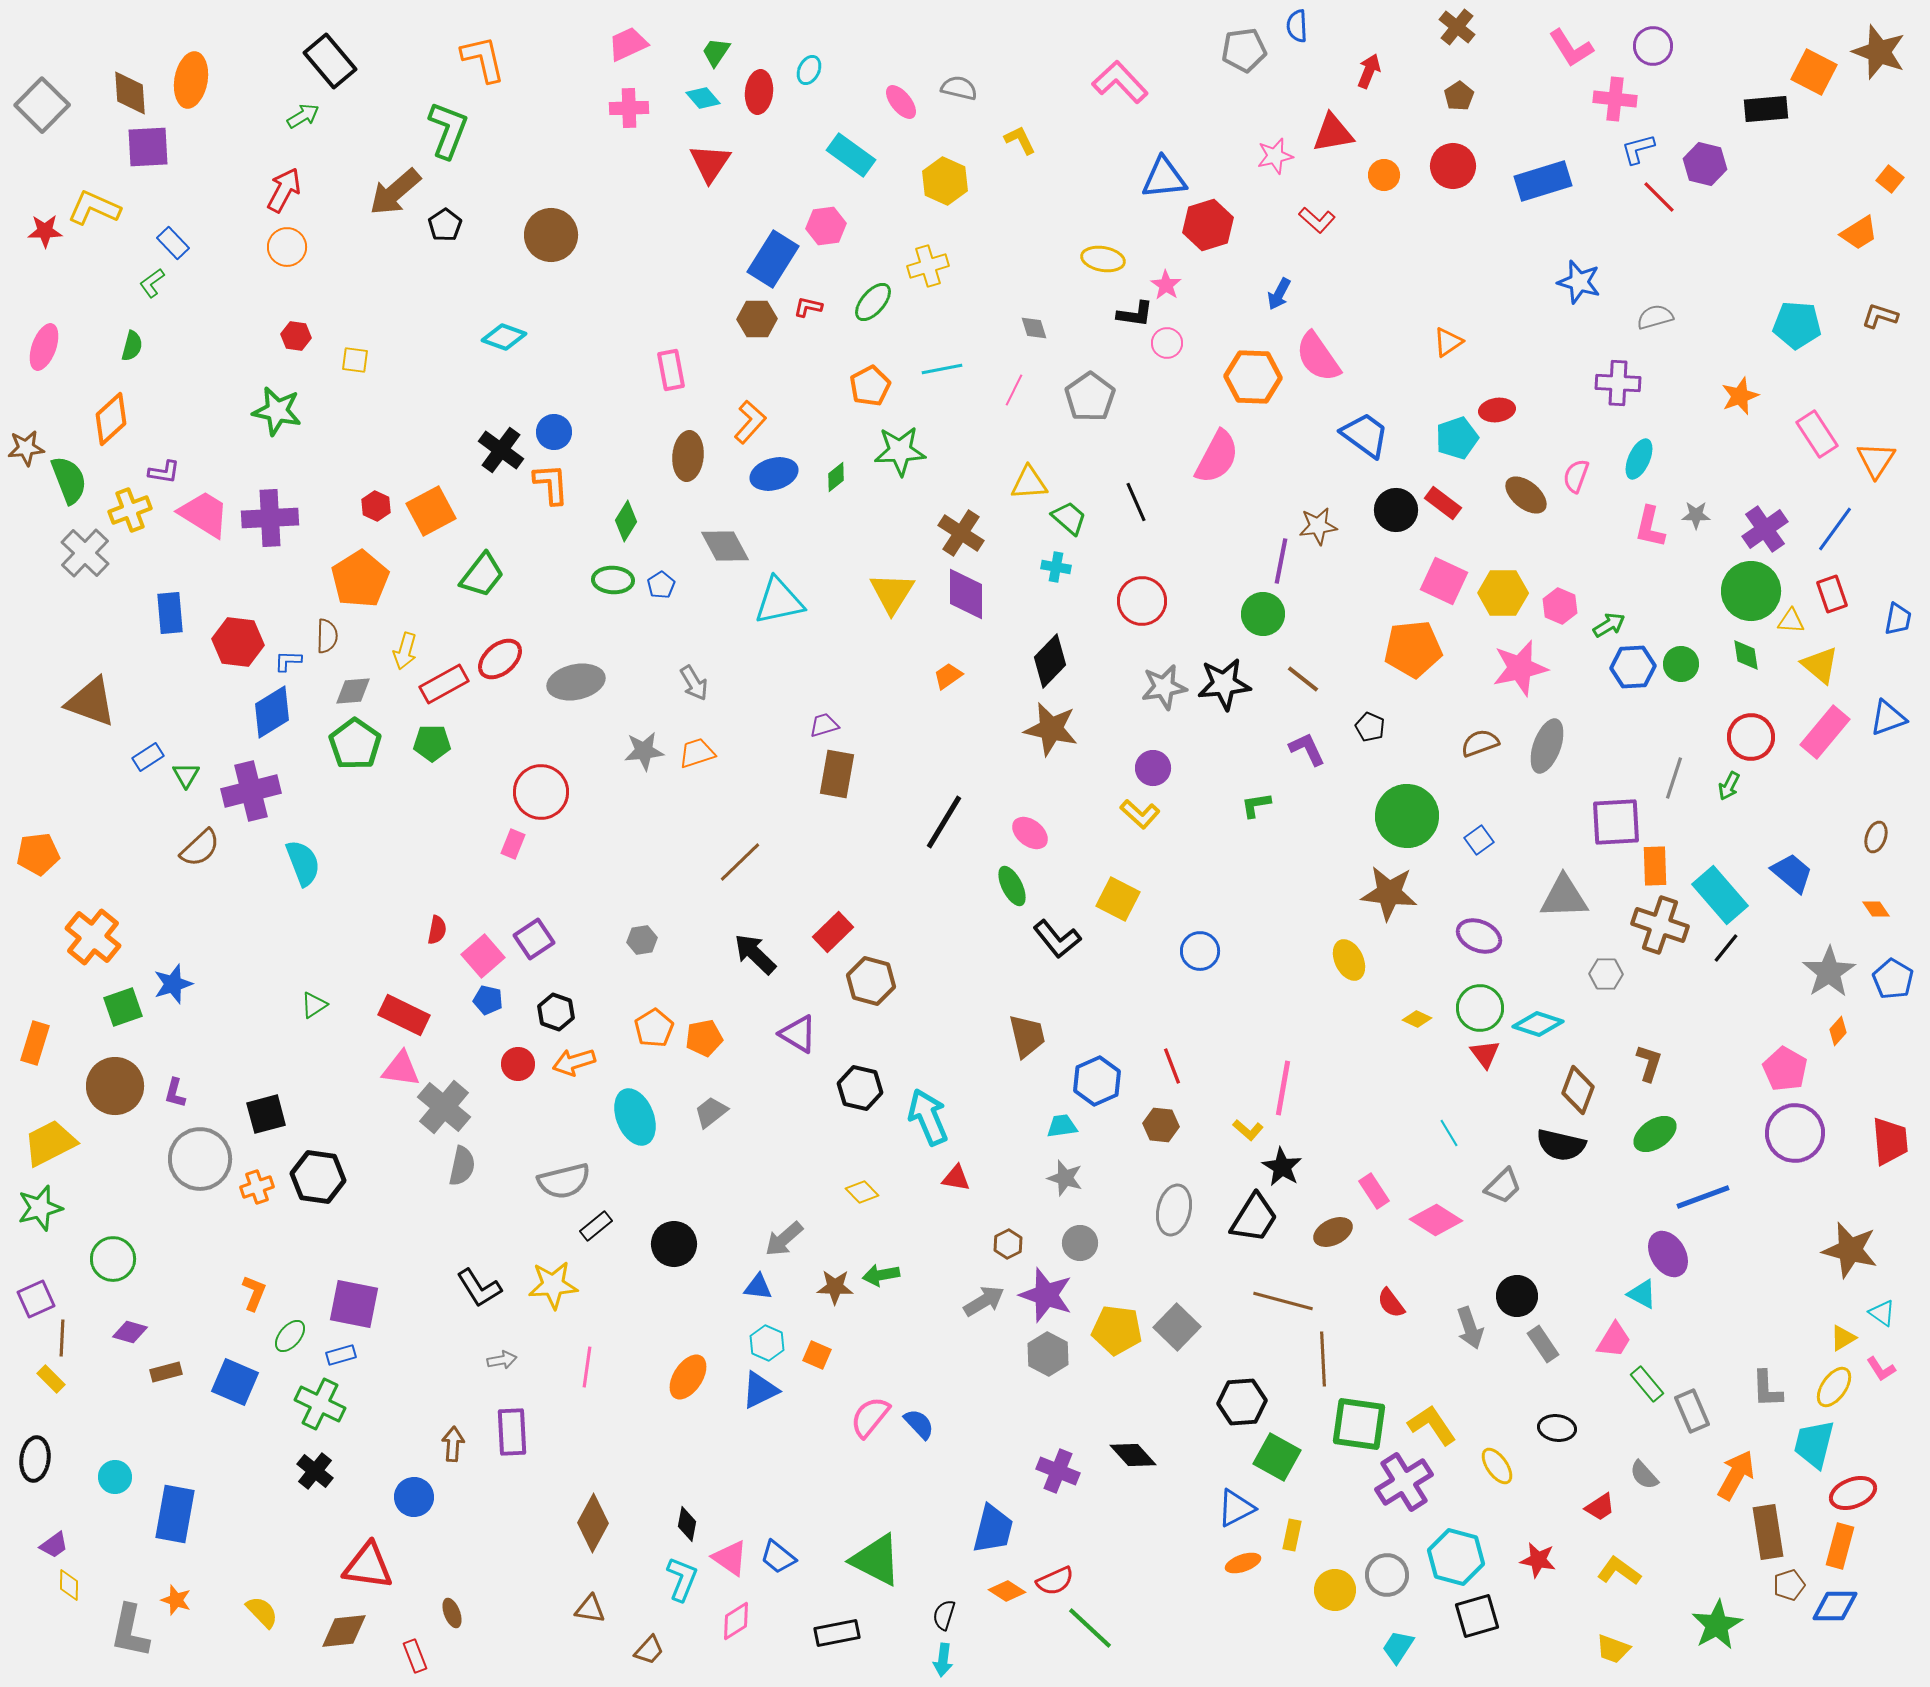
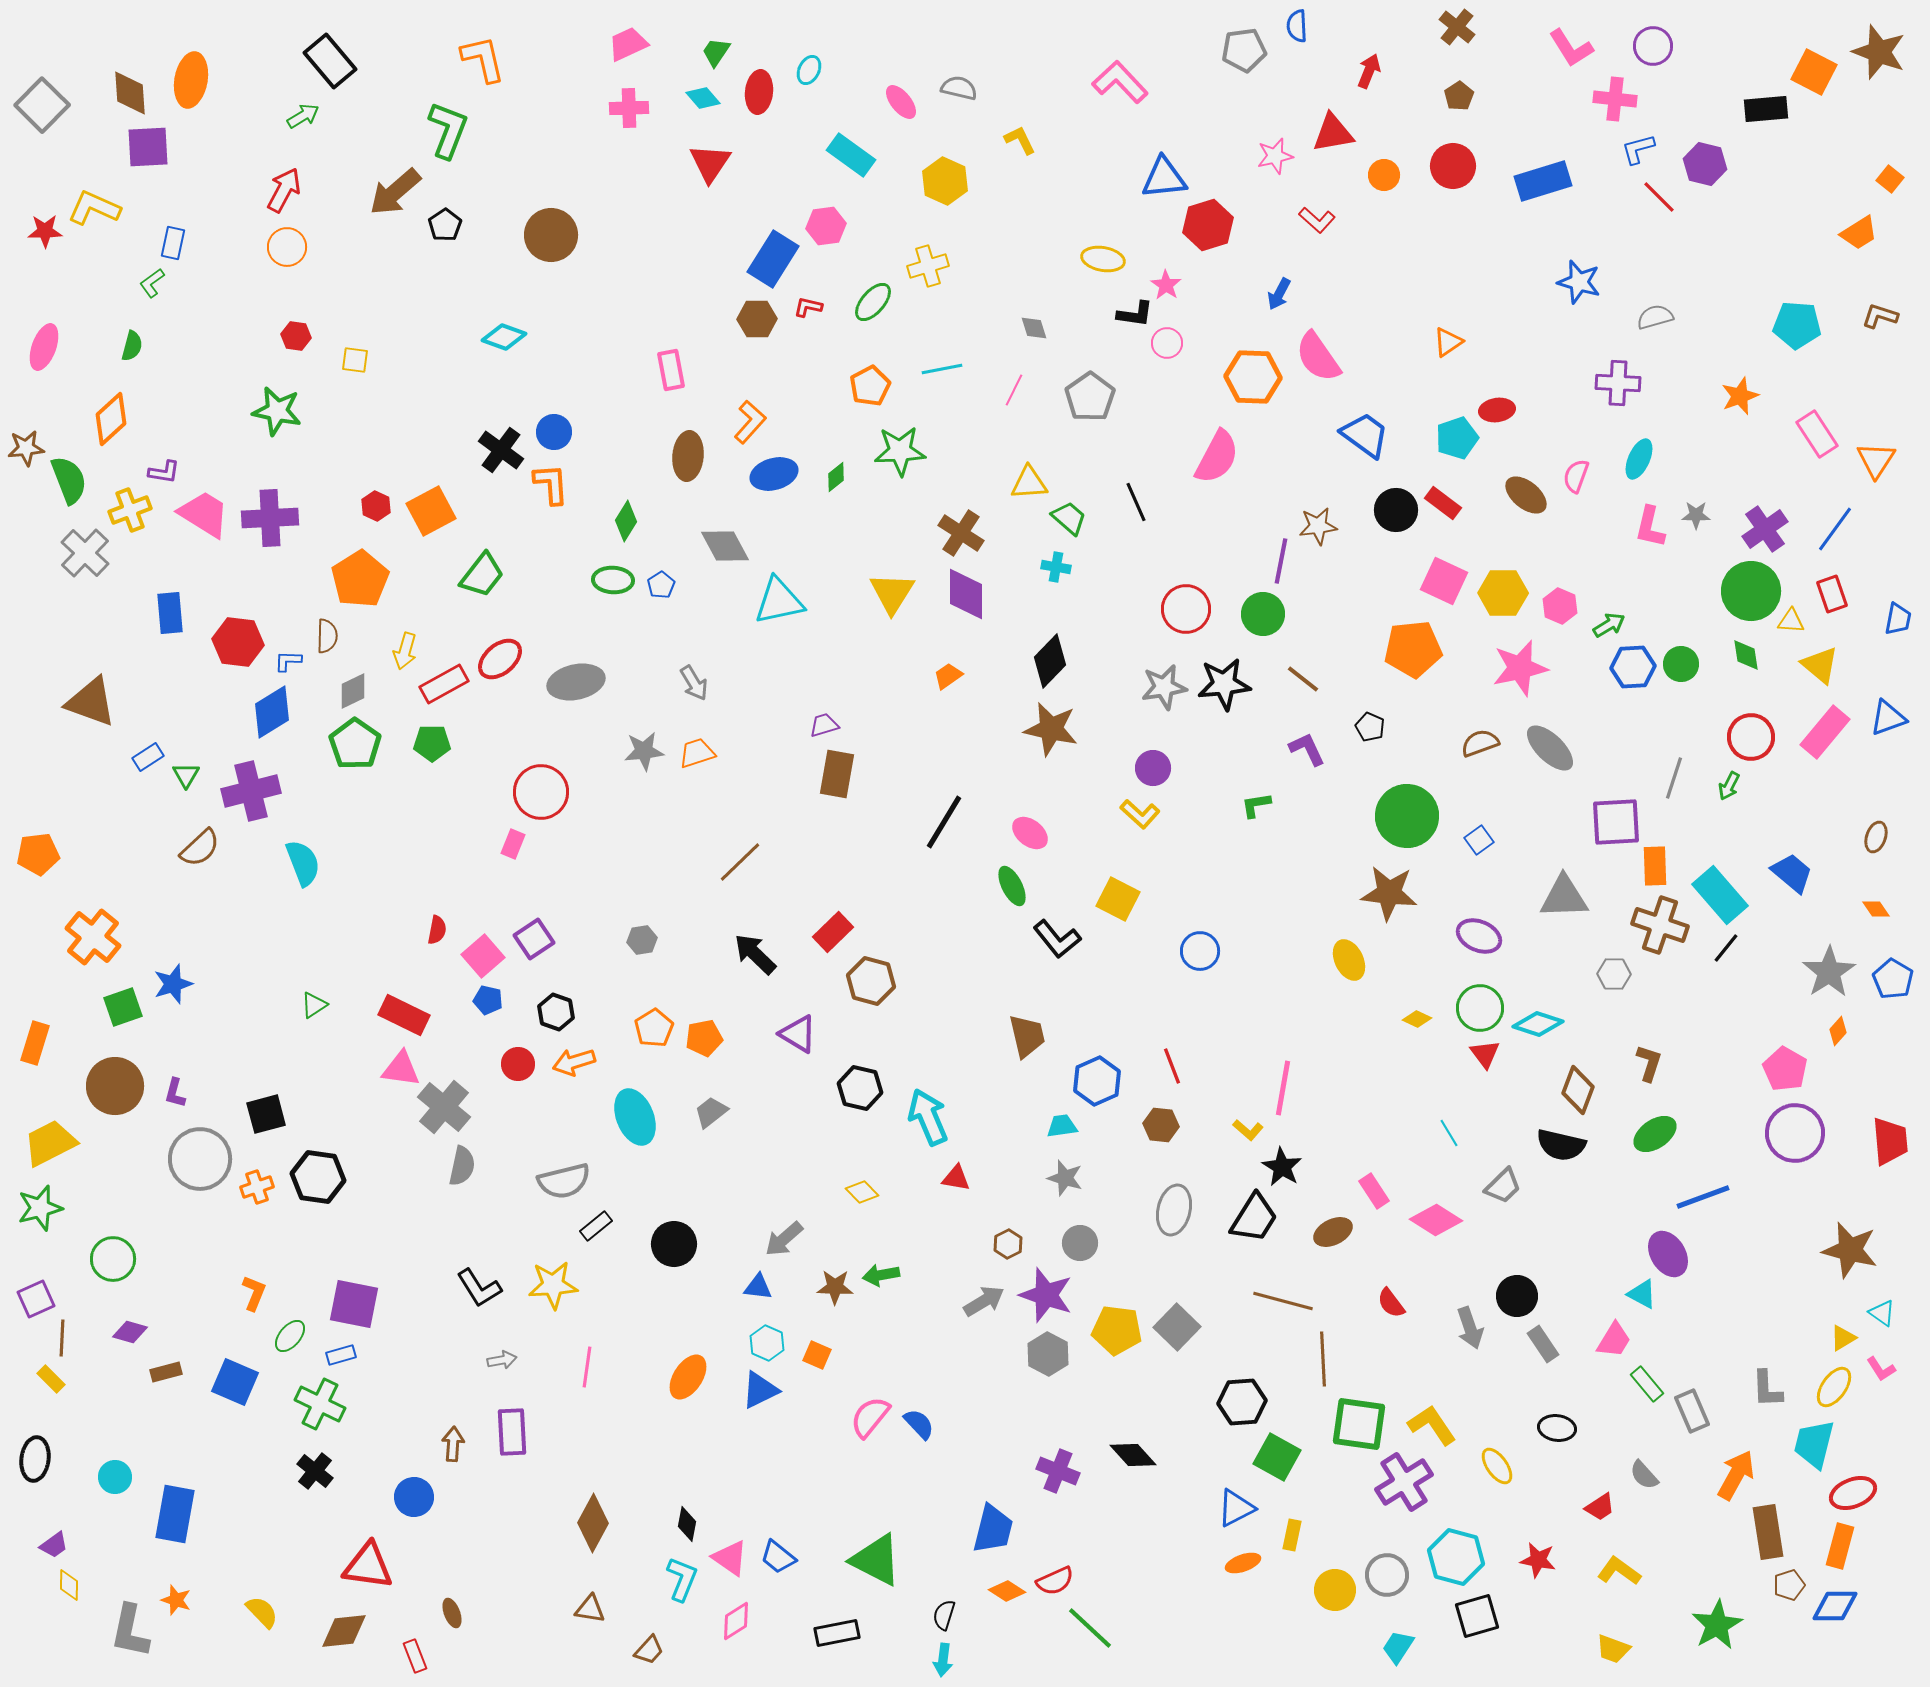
blue rectangle at (173, 243): rotated 56 degrees clockwise
red circle at (1142, 601): moved 44 px right, 8 px down
gray diamond at (353, 691): rotated 21 degrees counterclockwise
gray ellipse at (1547, 746): moved 3 px right, 2 px down; rotated 66 degrees counterclockwise
gray hexagon at (1606, 974): moved 8 px right
